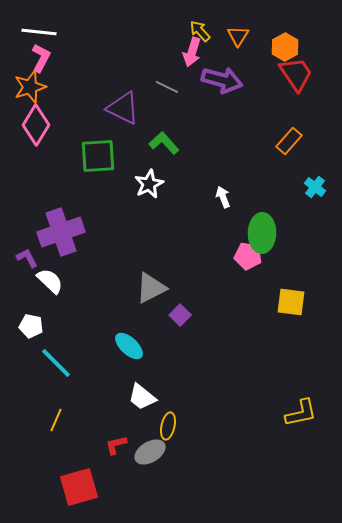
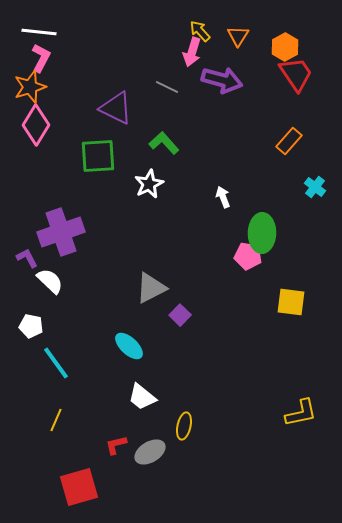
purple triangle: moved 7 px left
cyan line: rotated 9 degrees clockwise
yellow ellipse: moved 16 px right
